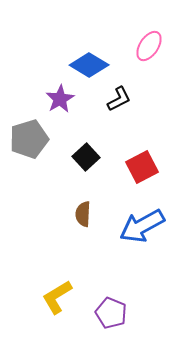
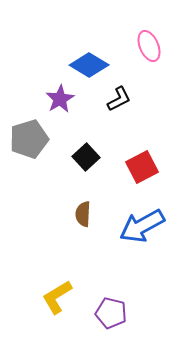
pink ellipse: rotated 56 degrees counterclockwise
purple pentagon: rotated 8 degrees counterclockwise
